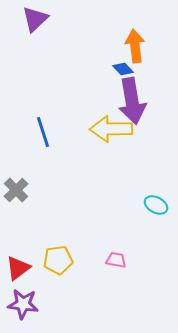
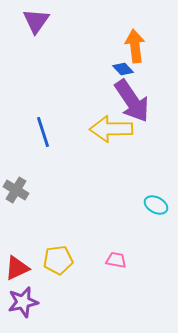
purple triangle: moved 1 px right, 2 px down; rotated 12 degrees counterclockwise
purple arrow: rotated 24 degrees counterclockwise
gray cross: rotated 15 degrees counterclockwise
red triangle: moved 1 px left; rotated 12 degrees clockwise
purple star: moved 2 px up; rotated 20 degrees counterclockwise
